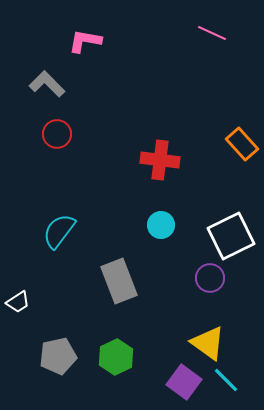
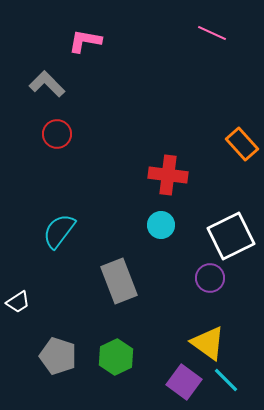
red cross: moved 8 px right, 15 px down
gray pentagon: rotated 30 degrees clockwise
